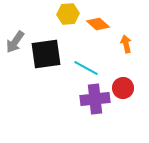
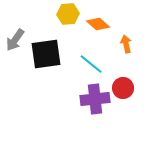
gray arrow: moved 2 px up
cyan line: moved 5 px right, 4 px up; rotated 10 degrees clockwise
